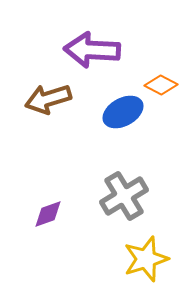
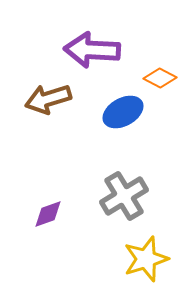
orange diamond: moved 1 px left, 7 px up
